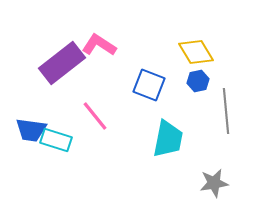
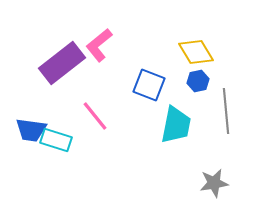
pink L-shape: rotated 72 degrees counterclockwise
cyan trapezoid: moved 8 px right, 14 px up
